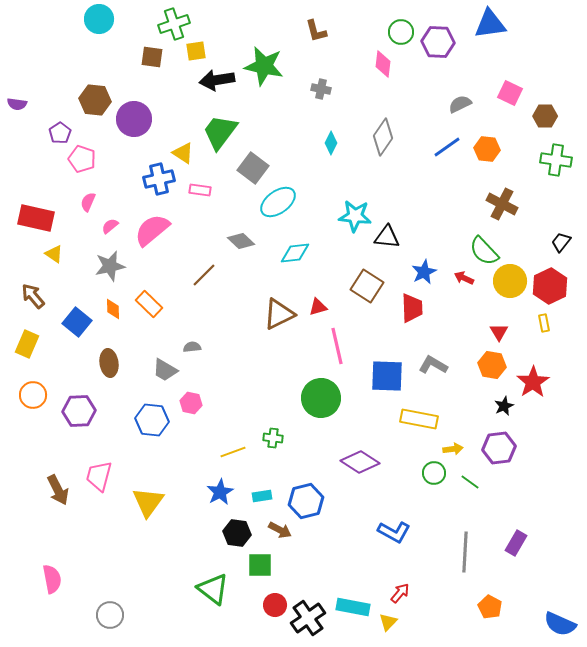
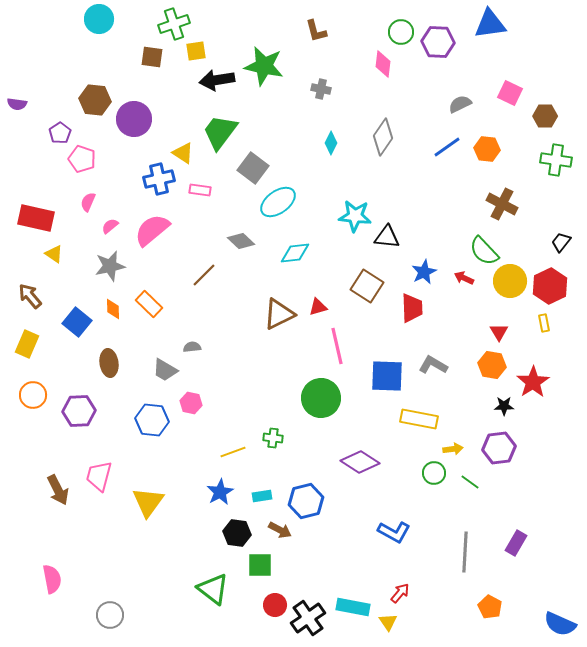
brown arrow at (33, 296): moved 3 px left
black star at (504, 406): rotated 24 degrees clockwise
yellow triangle at (388, 622): rotated 18 degrees counterclockwise
